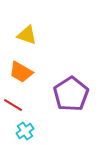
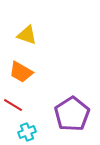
purple pentagon: moved 1 px right, 20 px down
cyan cross: moved 2 px right, 1 px down; rotated 12 degrees clockwise
